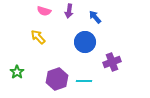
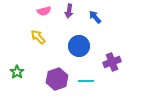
pink semicircle: rotated 32 degrees counterclockwise
blue circle: moved 6 px left, 4 px down
cyan line: moved 2 px right
